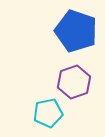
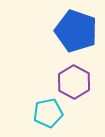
purple hexagon: rotated 12 degrees counterclockwise
